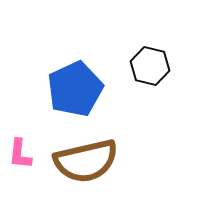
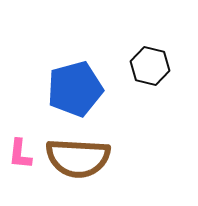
blue pentagon: rotated 10 degrees clockwise
brown semicircle: moved 8 px left, 3 px up; rotated 16 degrees clockwise
